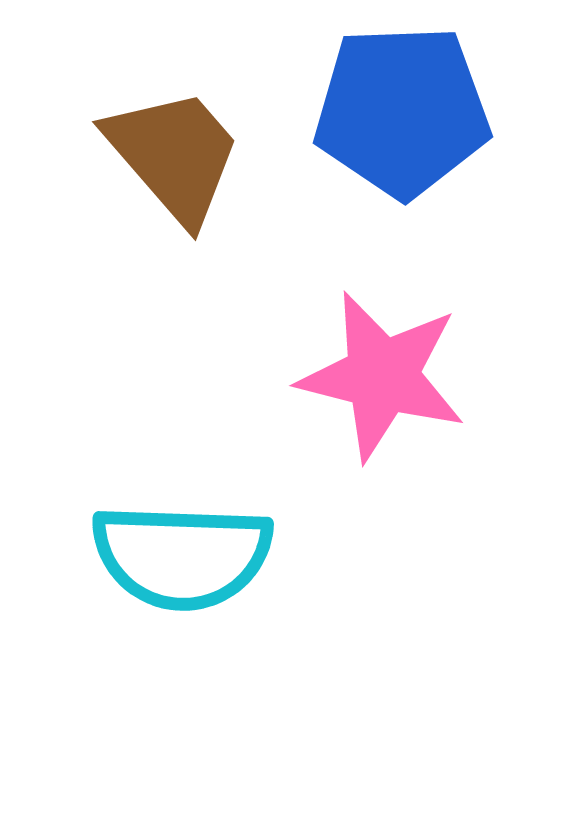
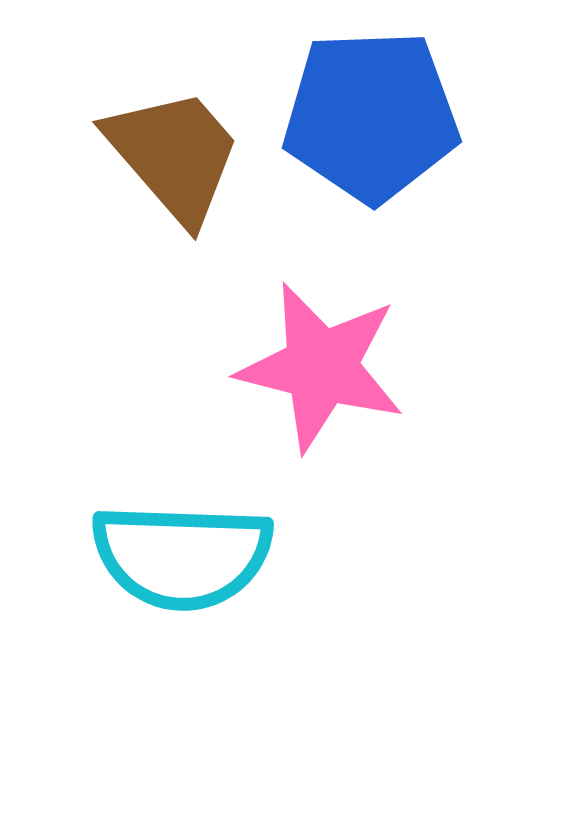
blue pentagon: moved 31 px left, 5 px down
pink star: moved 61 px left, 9 px up
